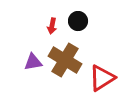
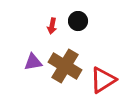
brown cross: moved 6 px down
red triangle: moved 1 px right, 2 px down
